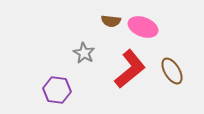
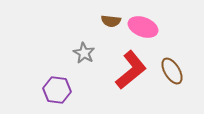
red L-shape: moved 1 px right, 1 px down
